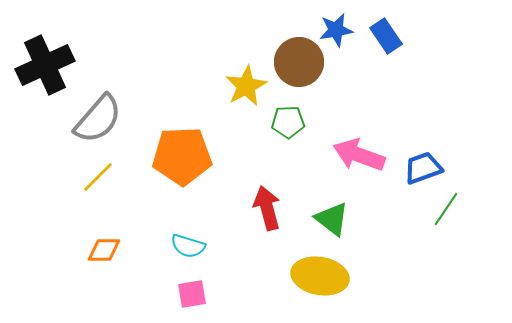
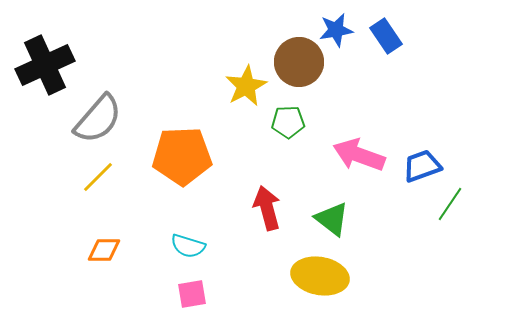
blue trapezoid: moved 1 px left, 2 px up
green line: moved 4 px right, 5 px up
